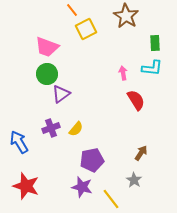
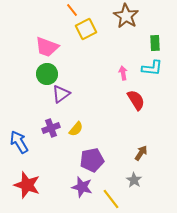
red star: moved 1 px right, 1 px up
